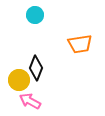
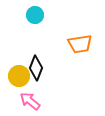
yellow circle: moved 4 px up
pink arrow: rotated 10 degrees clockwise
